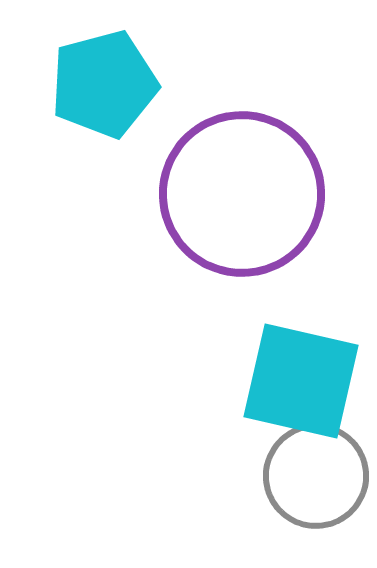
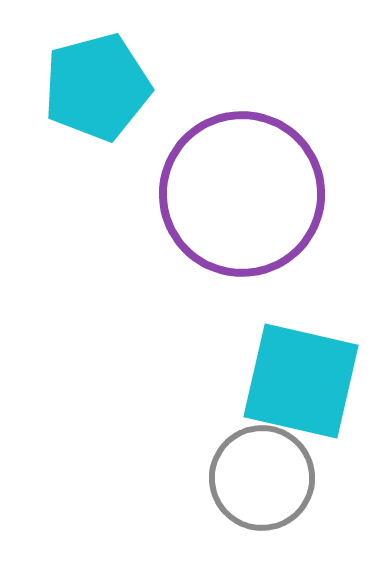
cyan pentagon: moved 7 px left, 3 px down
gray circle: moved 54 px left, 2 px down
